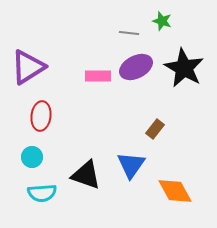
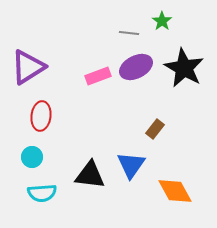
green star: rotated 18 degrees clockwise
pink rectangle: rotated 20 degrees counterclockwise
black triangle: moved 4 px right; rotated 12 degrees counterclockwise
